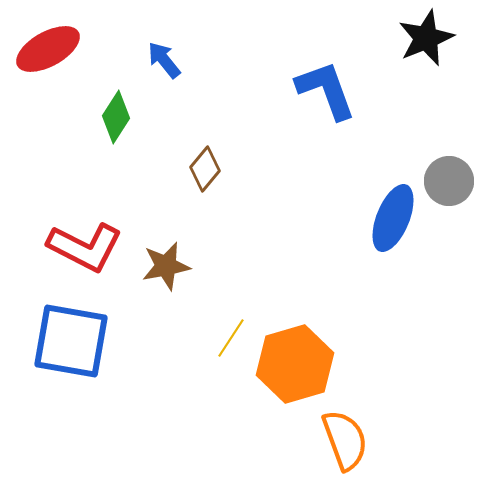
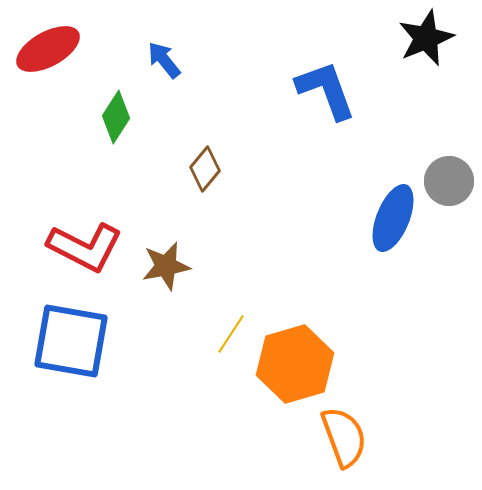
yellow line: moved 4 px up
orange semicircle: moved 1 px left, 3 px up
